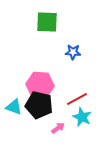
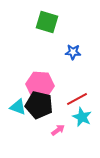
green square: rotated 15 degrees clockwise
cyan triangle: moved 4 px right
pink arrow: moved 2 px down
